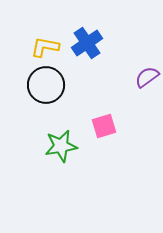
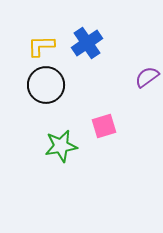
yellow L-shape: moved 4 px left, 1 px up; rotated 12 degrees counterclockwise
